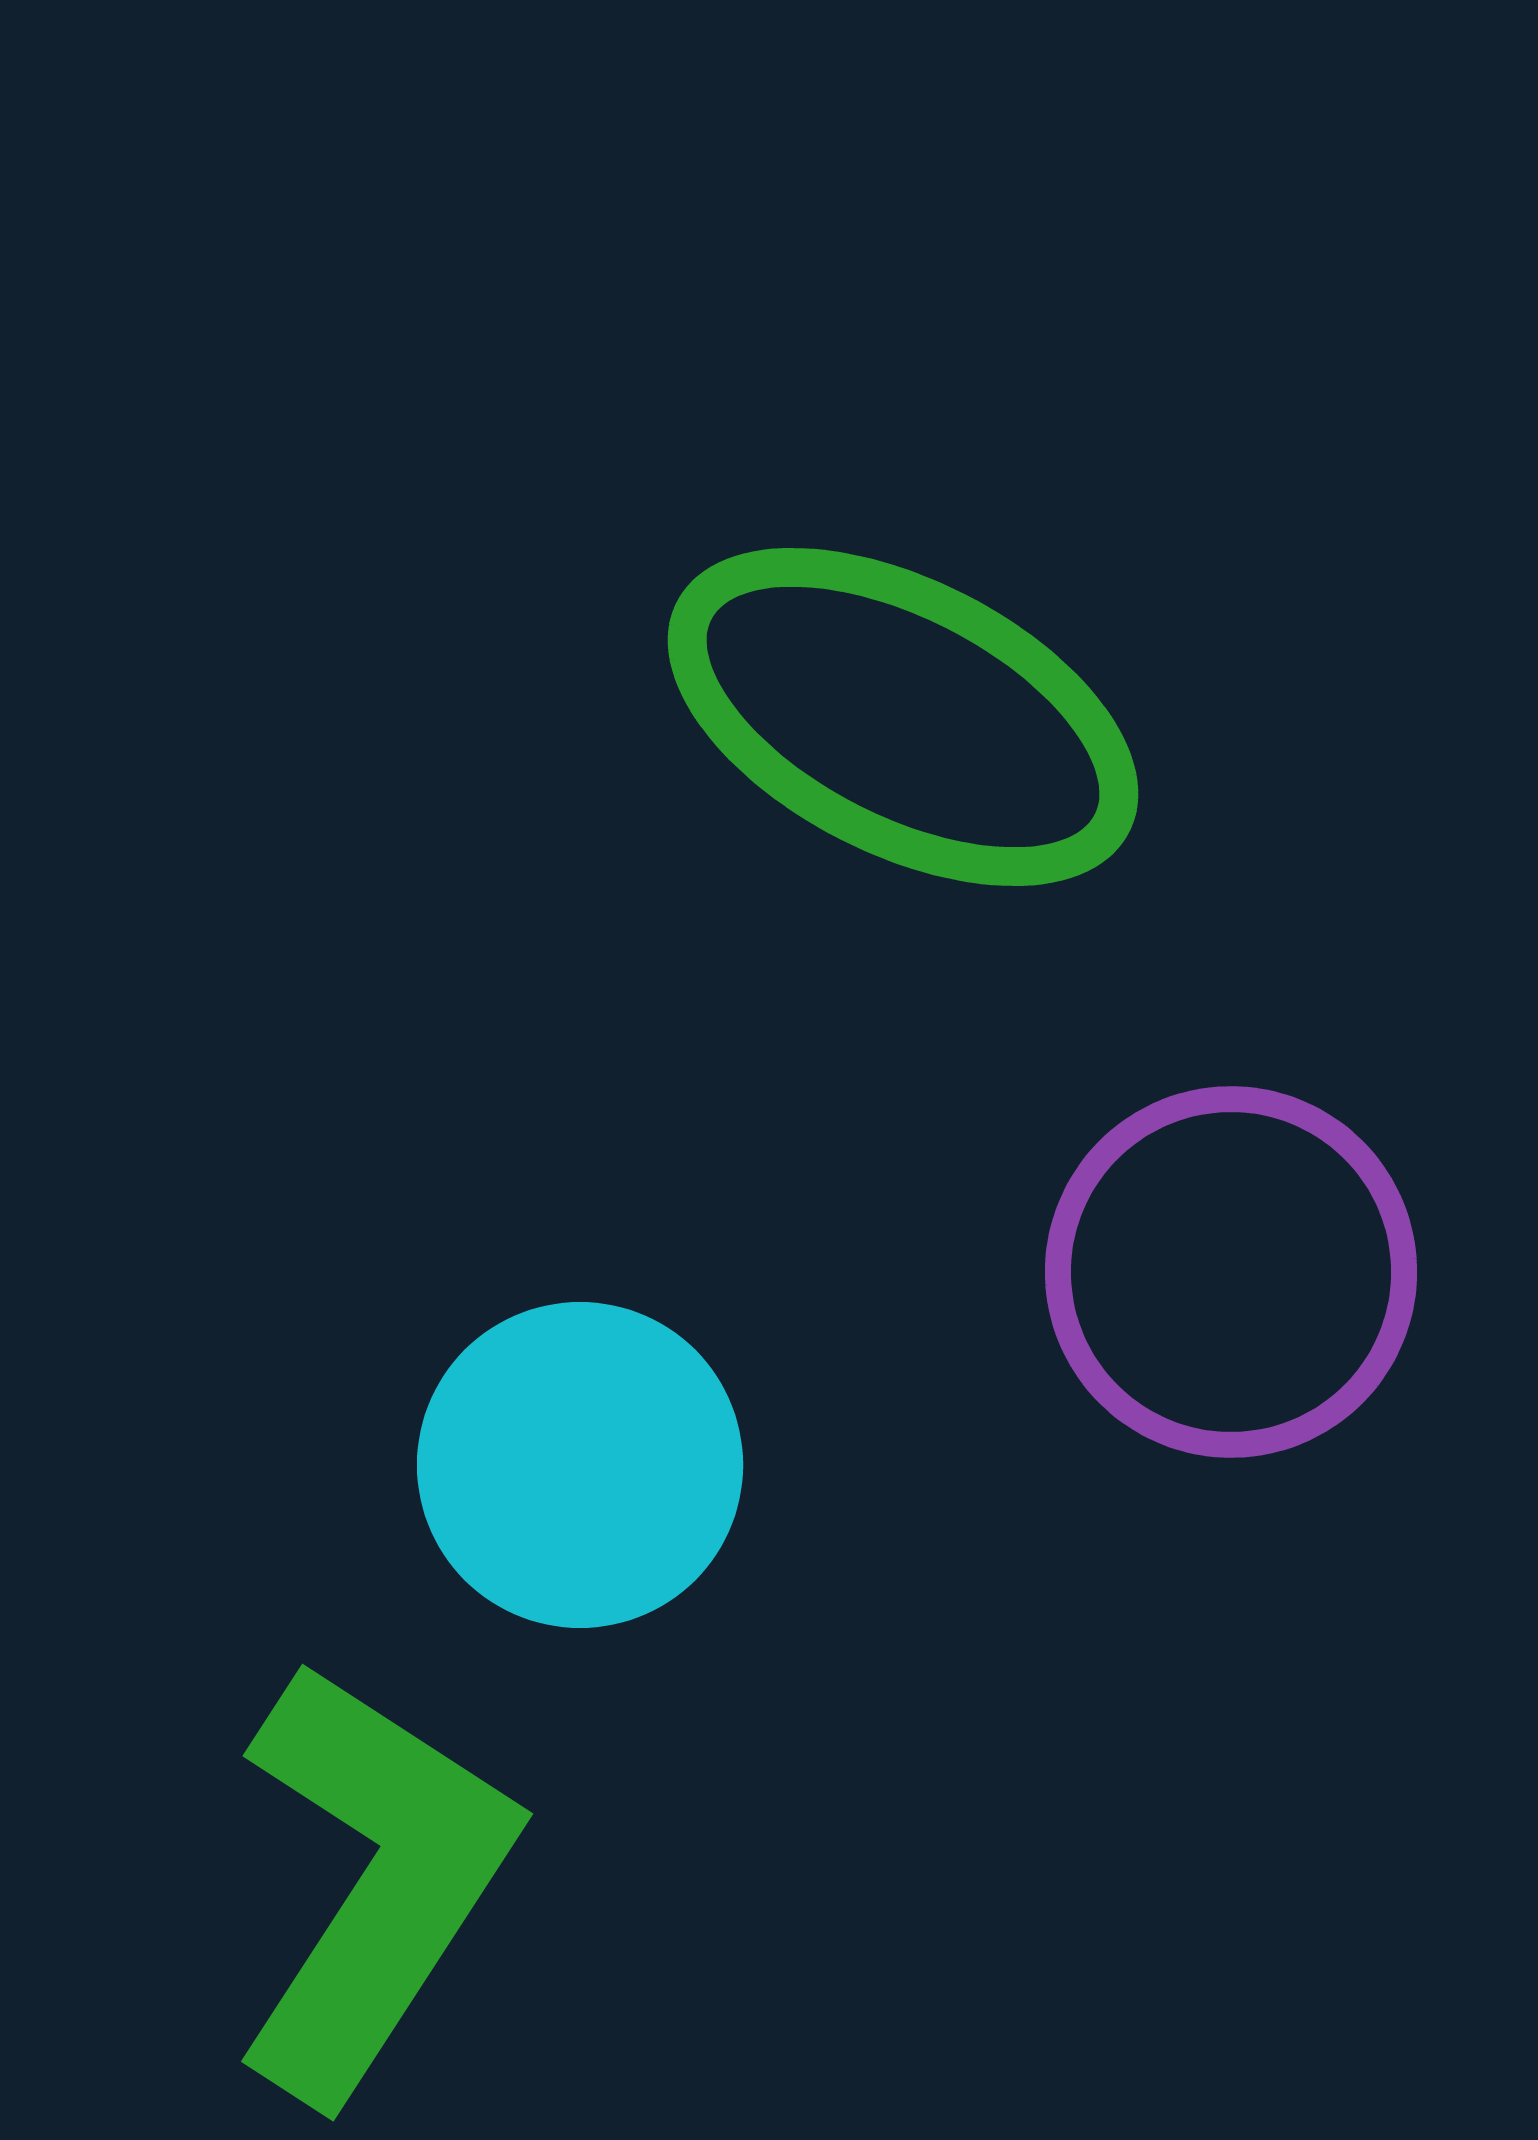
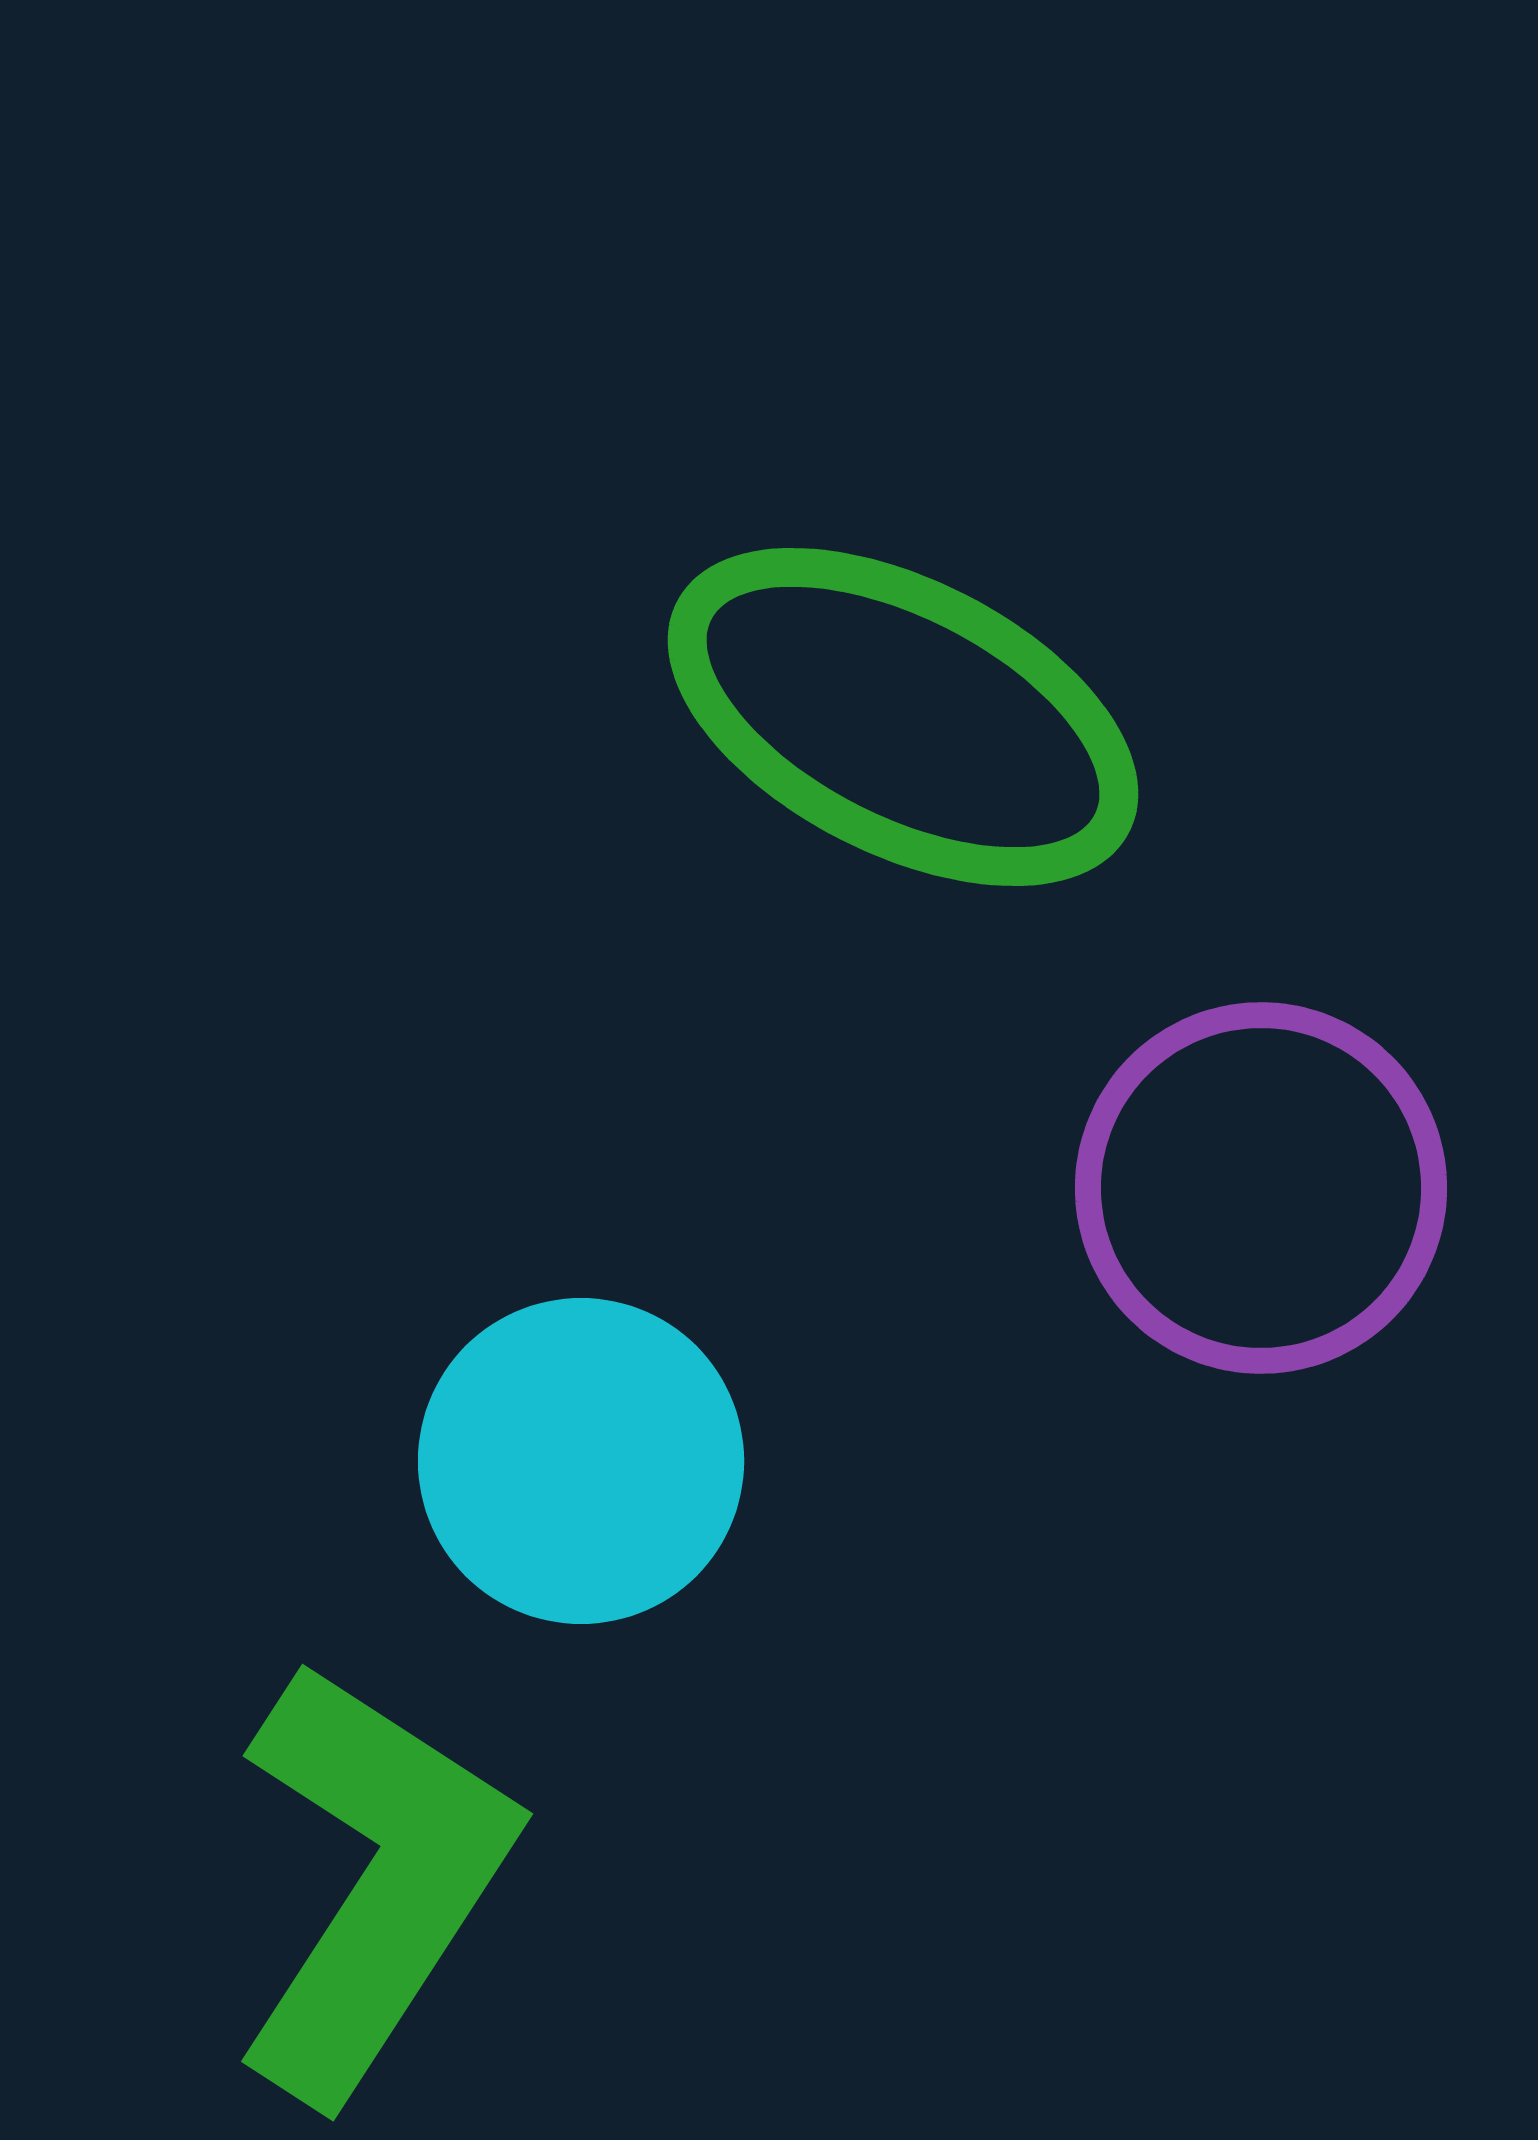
purple circle: moved 30 px right, 84 px up
cyan circle: moved 1 px right, 4 px up
